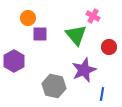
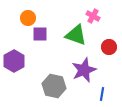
green triangle: rotated 30 degrees counterclockwise
